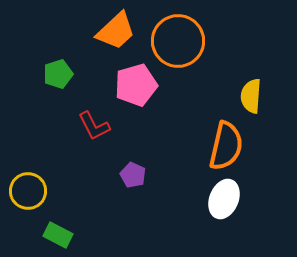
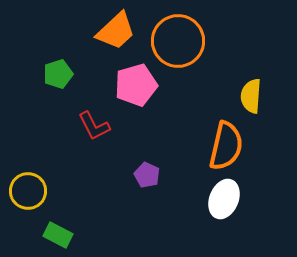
purple pentagon: moved 14 px right
